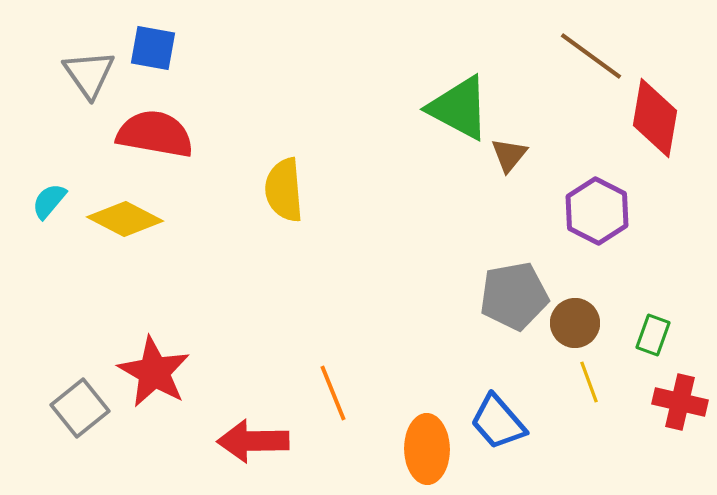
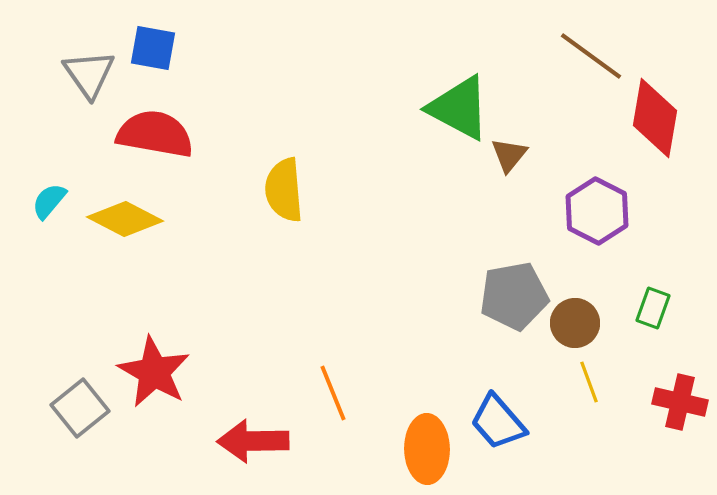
green rectangle: moved 27 px up
